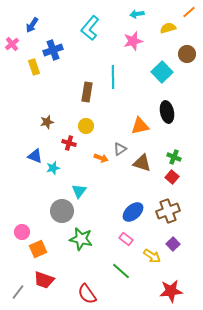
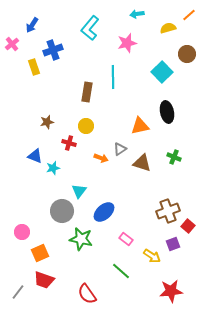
orange line: moved 3 px down
pink star: moved 6 px left, 2 px down
red square: moved 16 px right, 49 px down
blue ellipse: moved 29 px left
purple square: rotated 24 degrees clockwise
orange square: moved 2 px right, 4 px down
